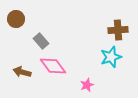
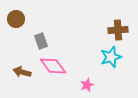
gray rectangle: rotated 21 degrees clockwise
